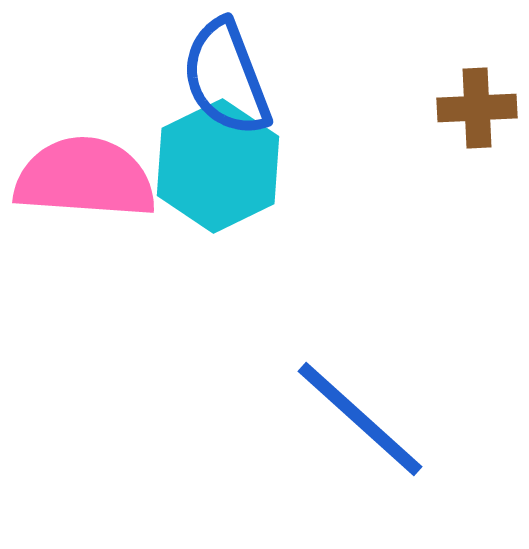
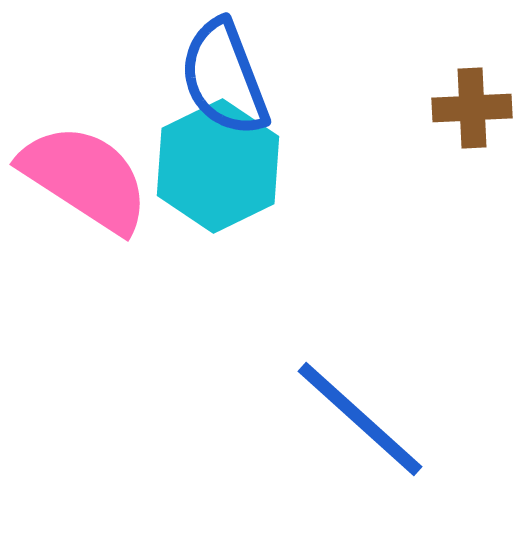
blue semicircle: moved 2 px left
brown cross: moved 5 px left
pink semicircle: rotated 29 degrees clockwise
